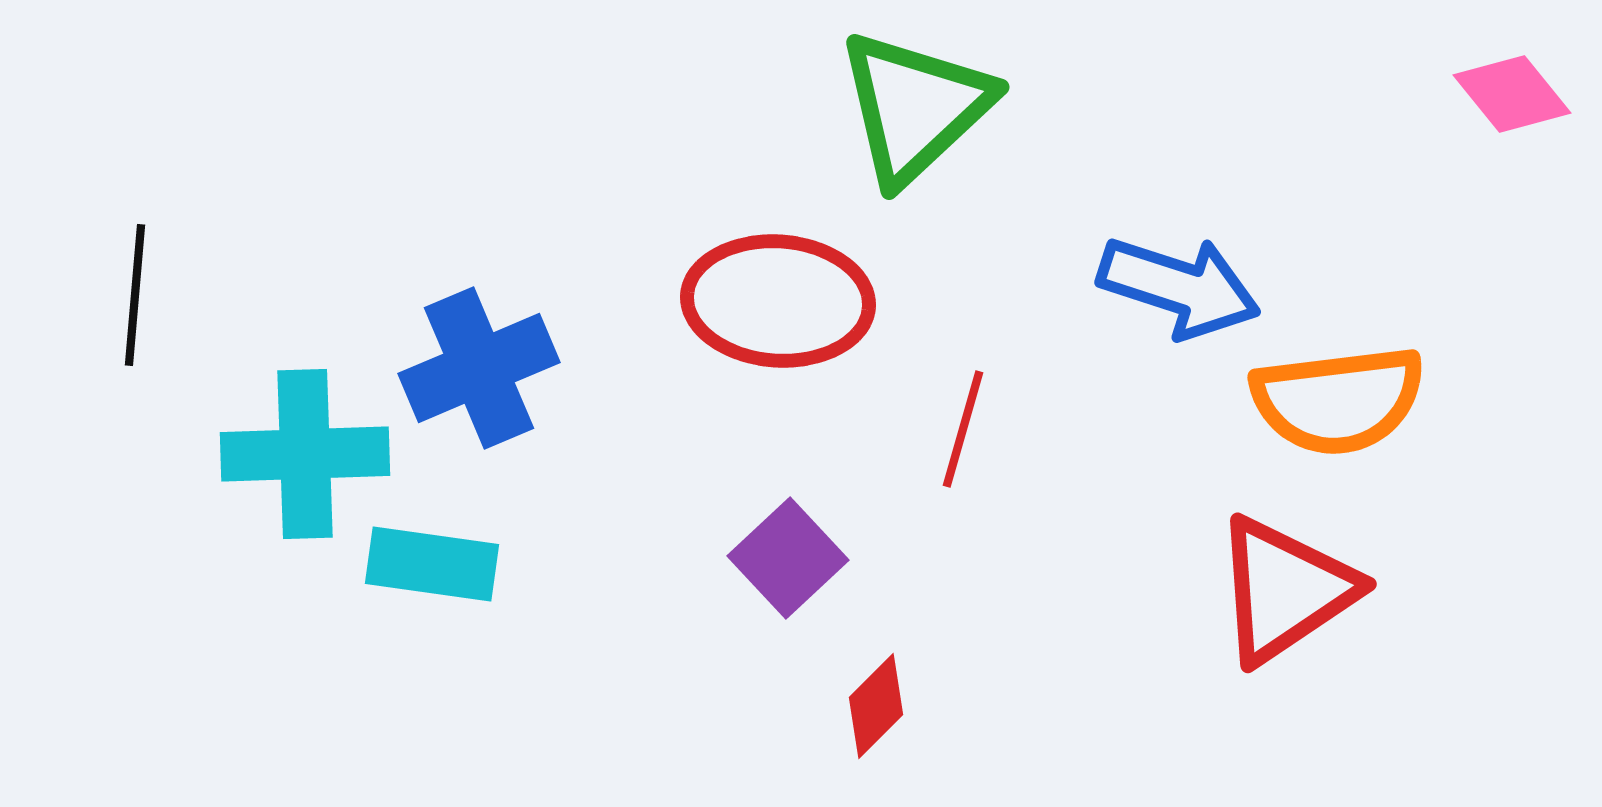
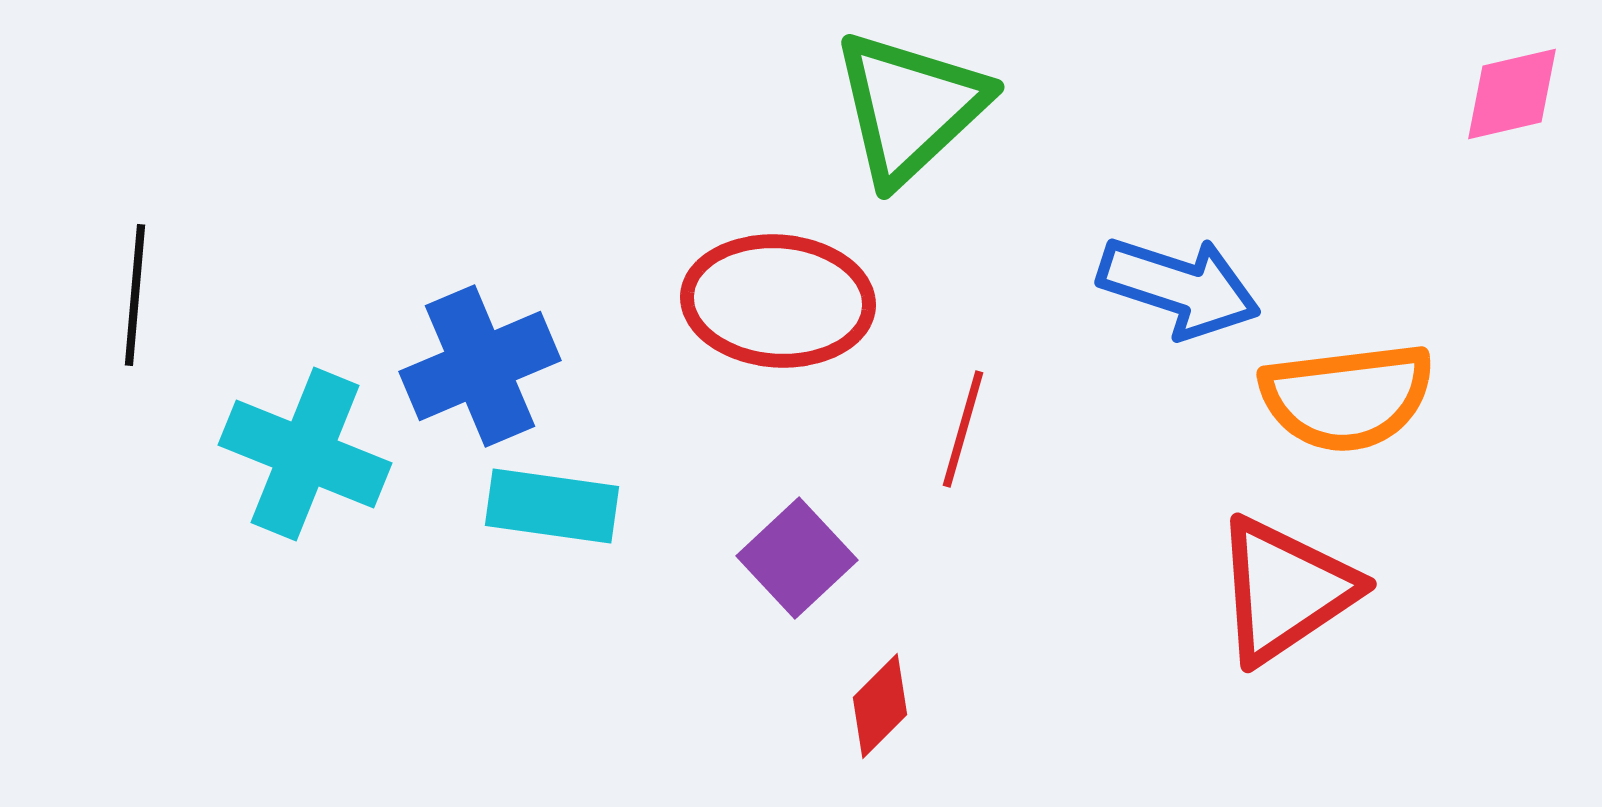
pink diamond: rotated 64 degrees counterclockwise
green triangle: moved 5 px left
blue cross: moved 1 px right, 2 px up
orange semicircle: moved 9 px right, 3 px up
cyan cross: rotated 24 degrees clockwise
purple square: moved 9 px right
cyan rectangle: moved 120 px right, 58 px up
red diamond: moved 4 px right
